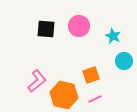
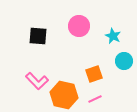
black square: moved 8 px left, 7 px down
orange square: moved 3 px right, 1 px up
pink L-shape: rotated 85 degrees clockwise
